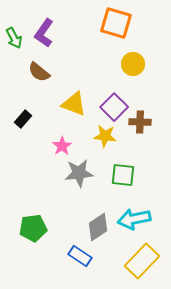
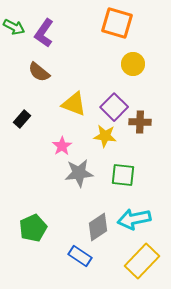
orange square: moved 1 px right
green arrow: moved 11 px up; rotated 35 degrees counterclockwise
black rectangle: moved 1 px left
green pentagon: rotated 16 degrees counterclockwise
